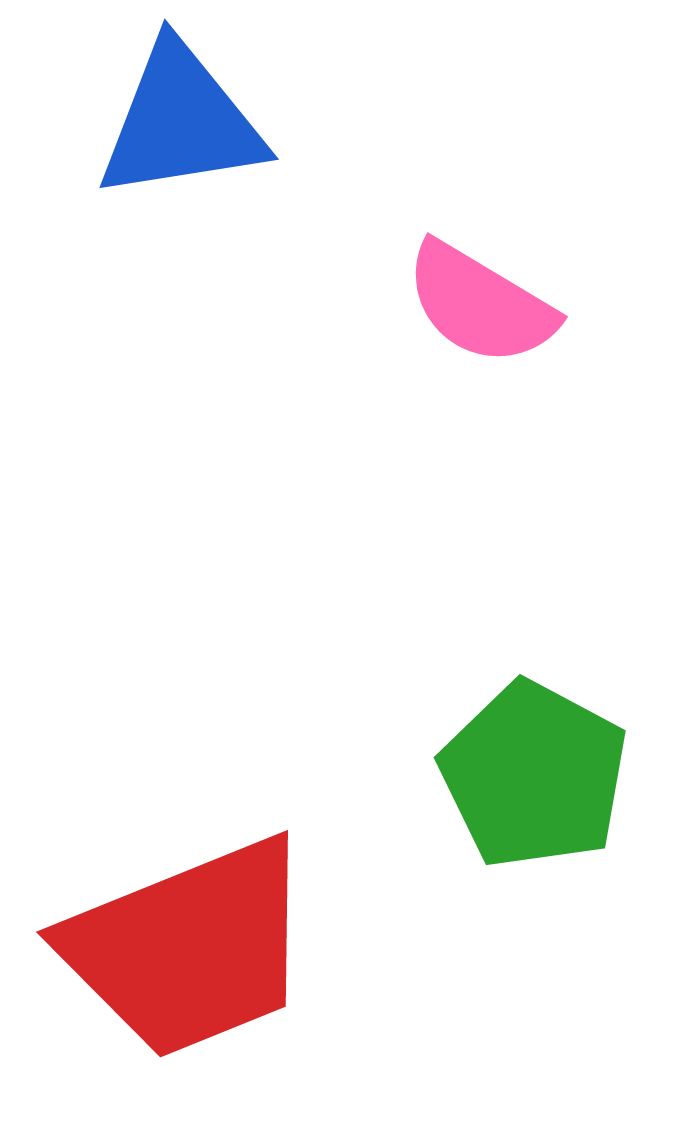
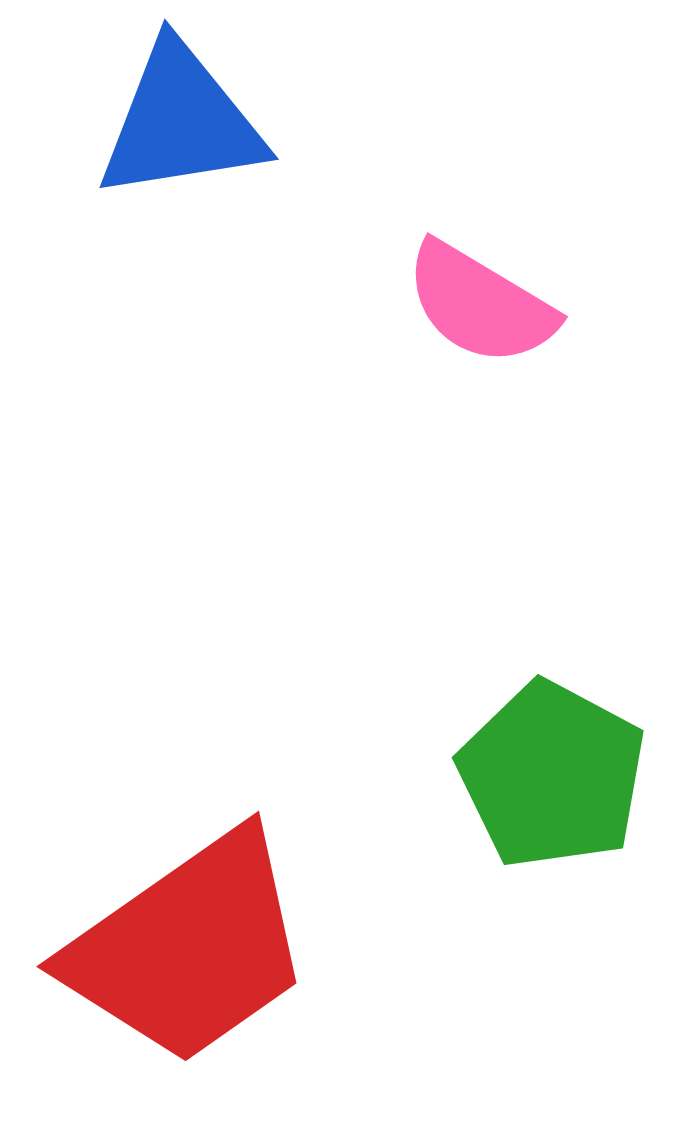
green pentagon: moved 18 px right
red trapezoid: rotated 13 degrees counterclockwise
